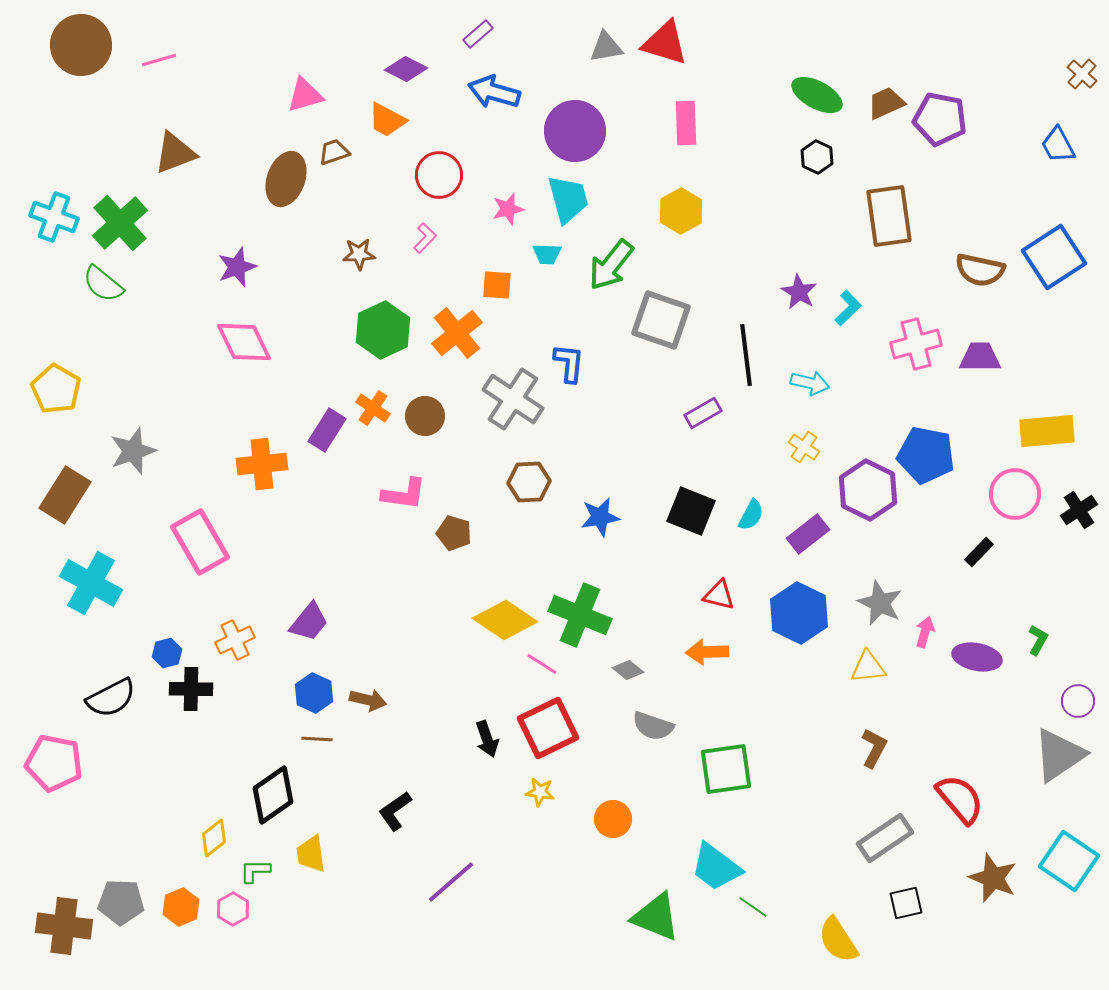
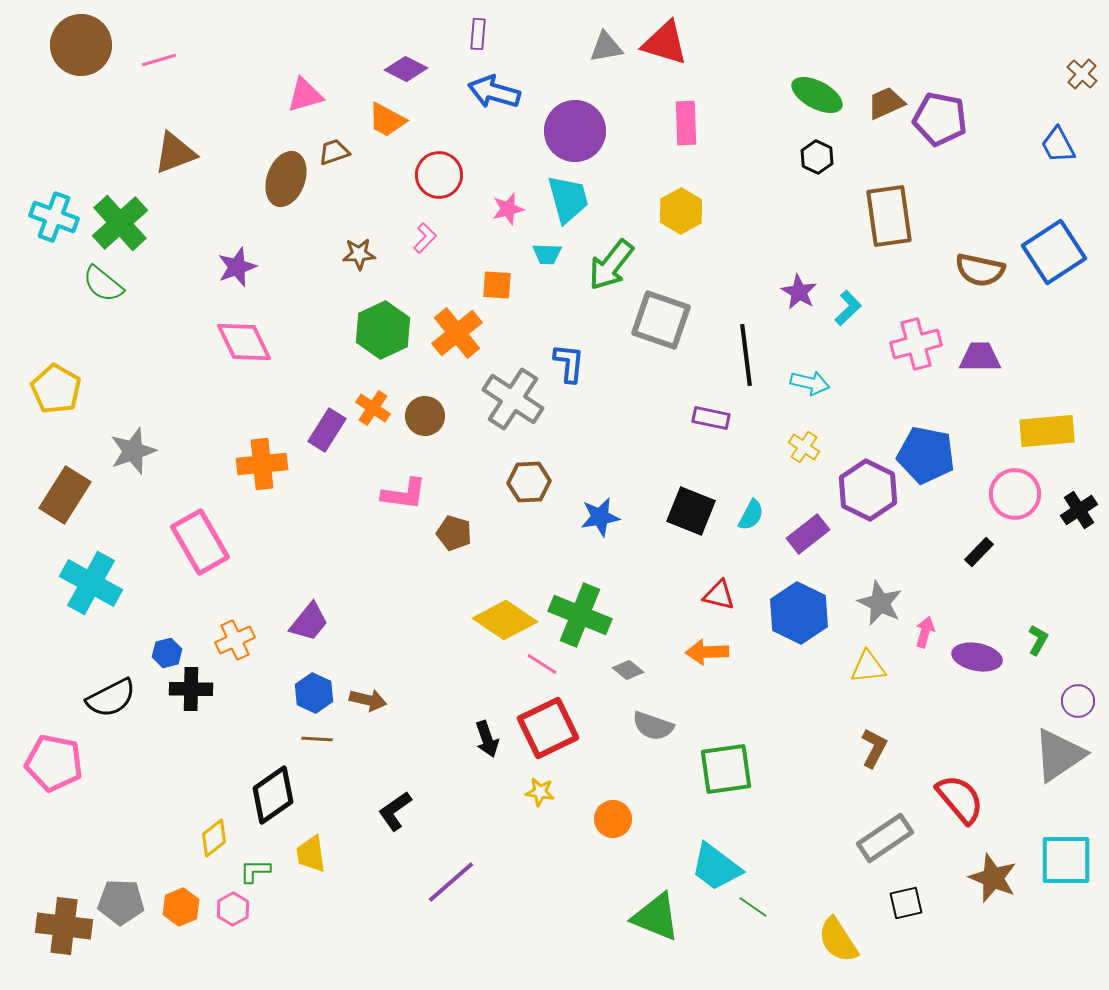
purple rectangle at (478, 34): rotated 44 degrees counterclockwise
blue square at (1054, 257): moved 5 px up
purple rectangle at (703, 413): moved 8 px right, 5 px down; rotated 42 degrees clockwise
cyan square at (1069, 861): moved 3 px left, 1 px up; rotated 34 degrees counterclockwise
